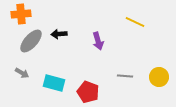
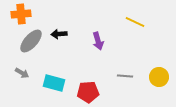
red pentagon: rotated 25 degrees counterclockwise
